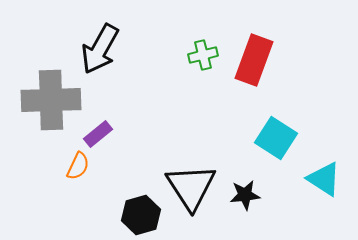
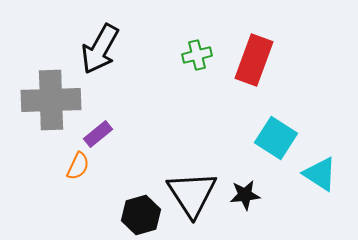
green cross: moved 6 px left
cyan triangle: moved 4 px left, 5 px up
black triangle: moved 1 px right, 7 px down
